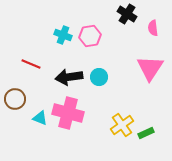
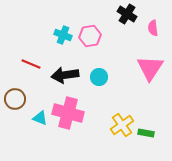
black arrow: moved 4 px left, 2 px up
green rectangle: rotated 35 degrees clockwise
